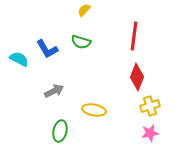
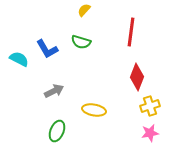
red line: moved 3 px left, 4 px up
green ellipse: moved 3 px left; rotated 10 degrees clockwise
